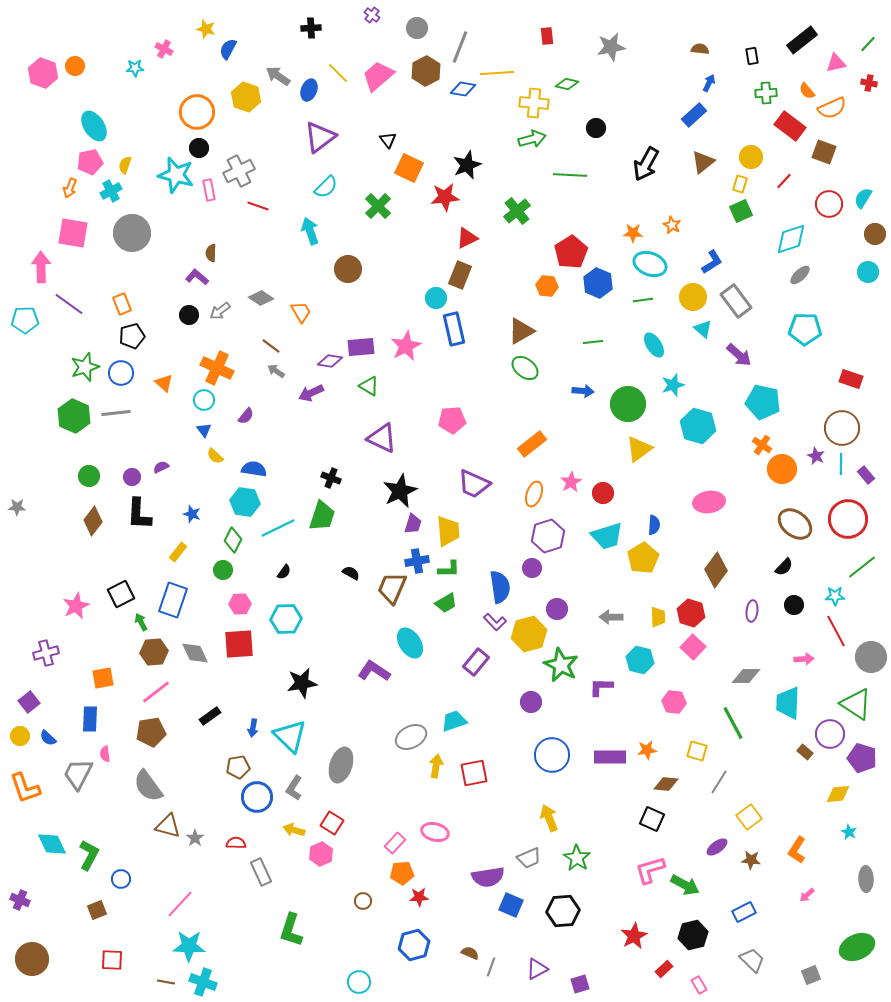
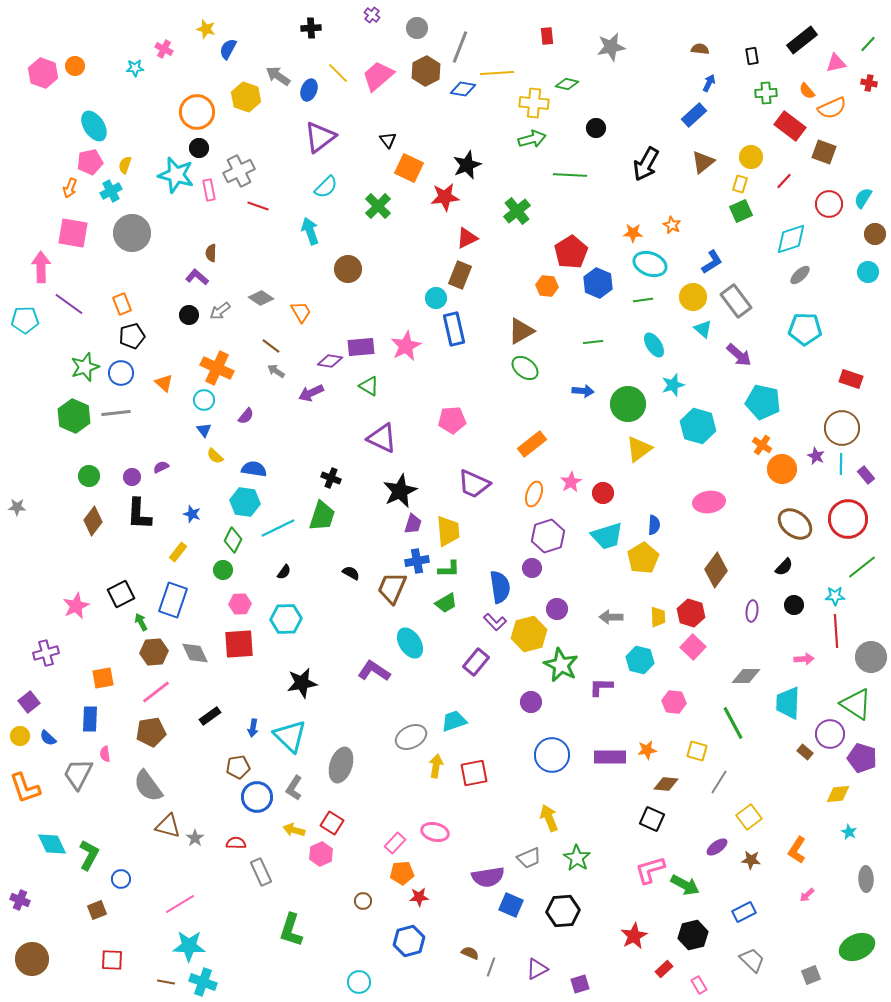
red line at (836, 631): rotated 24 degrees clockwise
pink line at (180, 904): rotated 16 degrees clockwise
blue hexagon at (414, 945): moved 5 px left, 4 px up
